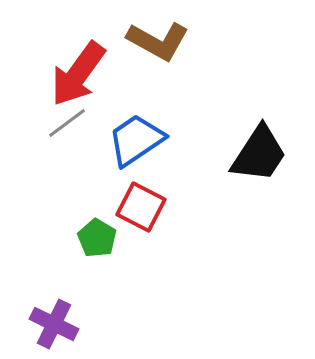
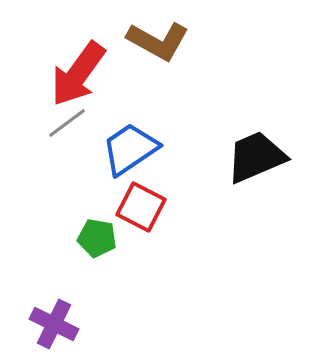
blue trapezoid: moved 6 px left, 9 px down
black trapezoid: moved 3 px left, 3 px down; rotated 146 degrees counterclockwise
green pentagon: rotated 21 degrees counterclockwise
